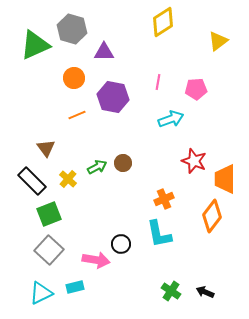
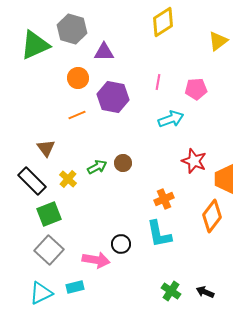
orange circle: moved 4 px right
